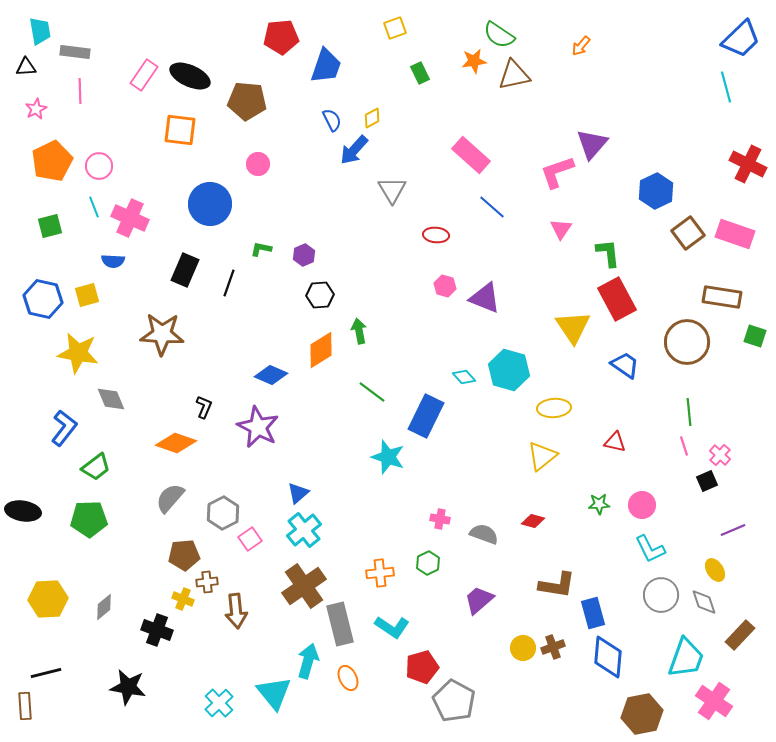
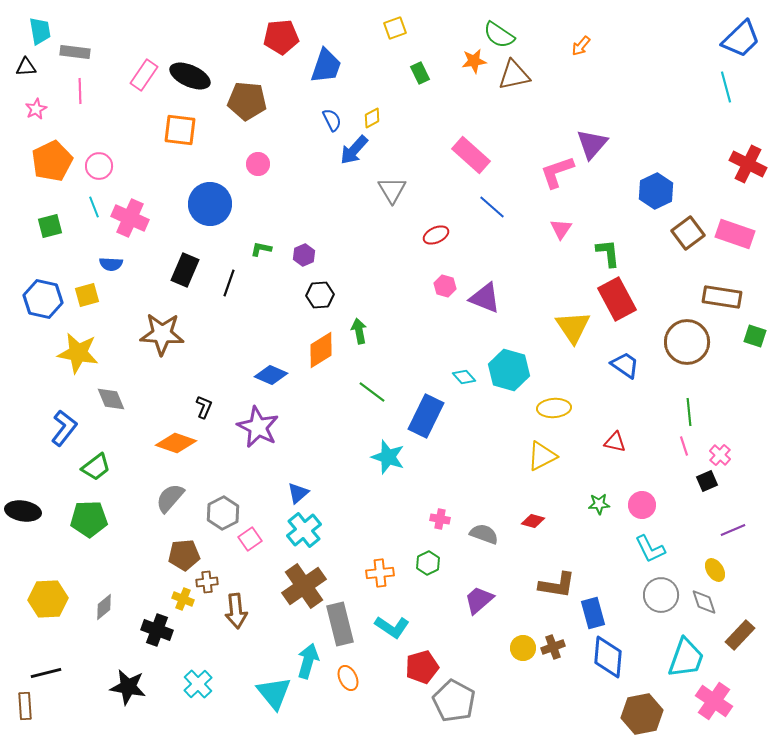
red ellipse at (436, 235): rotated 30 degrees counterclockwise
blue semicircle at (113, 261): moved 2 px left, 3 px down
yellow triangle at (542, 456): rotated 12 degrees clockwise
cyan cross at (219, 703): moved 21 px left, 19 px up
